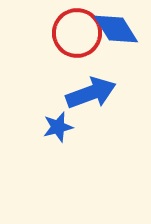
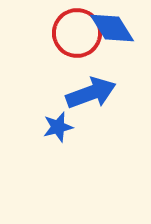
blue diamond: moved 4 px left, 1 px up
